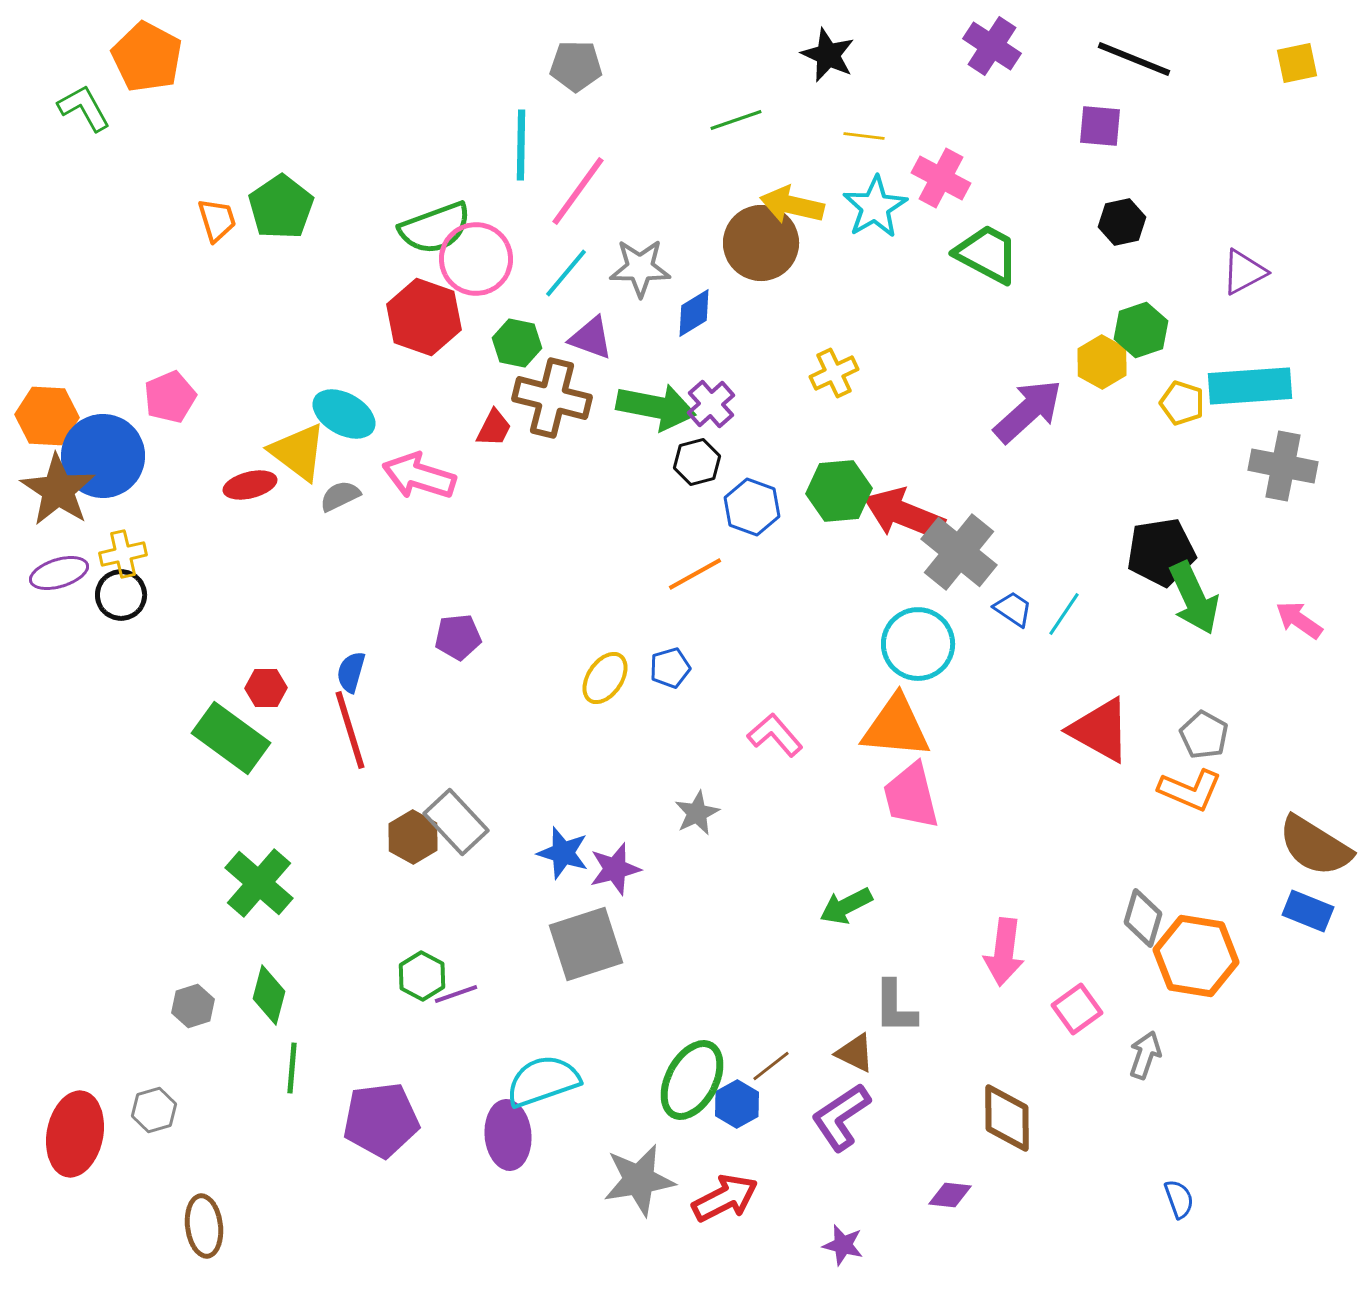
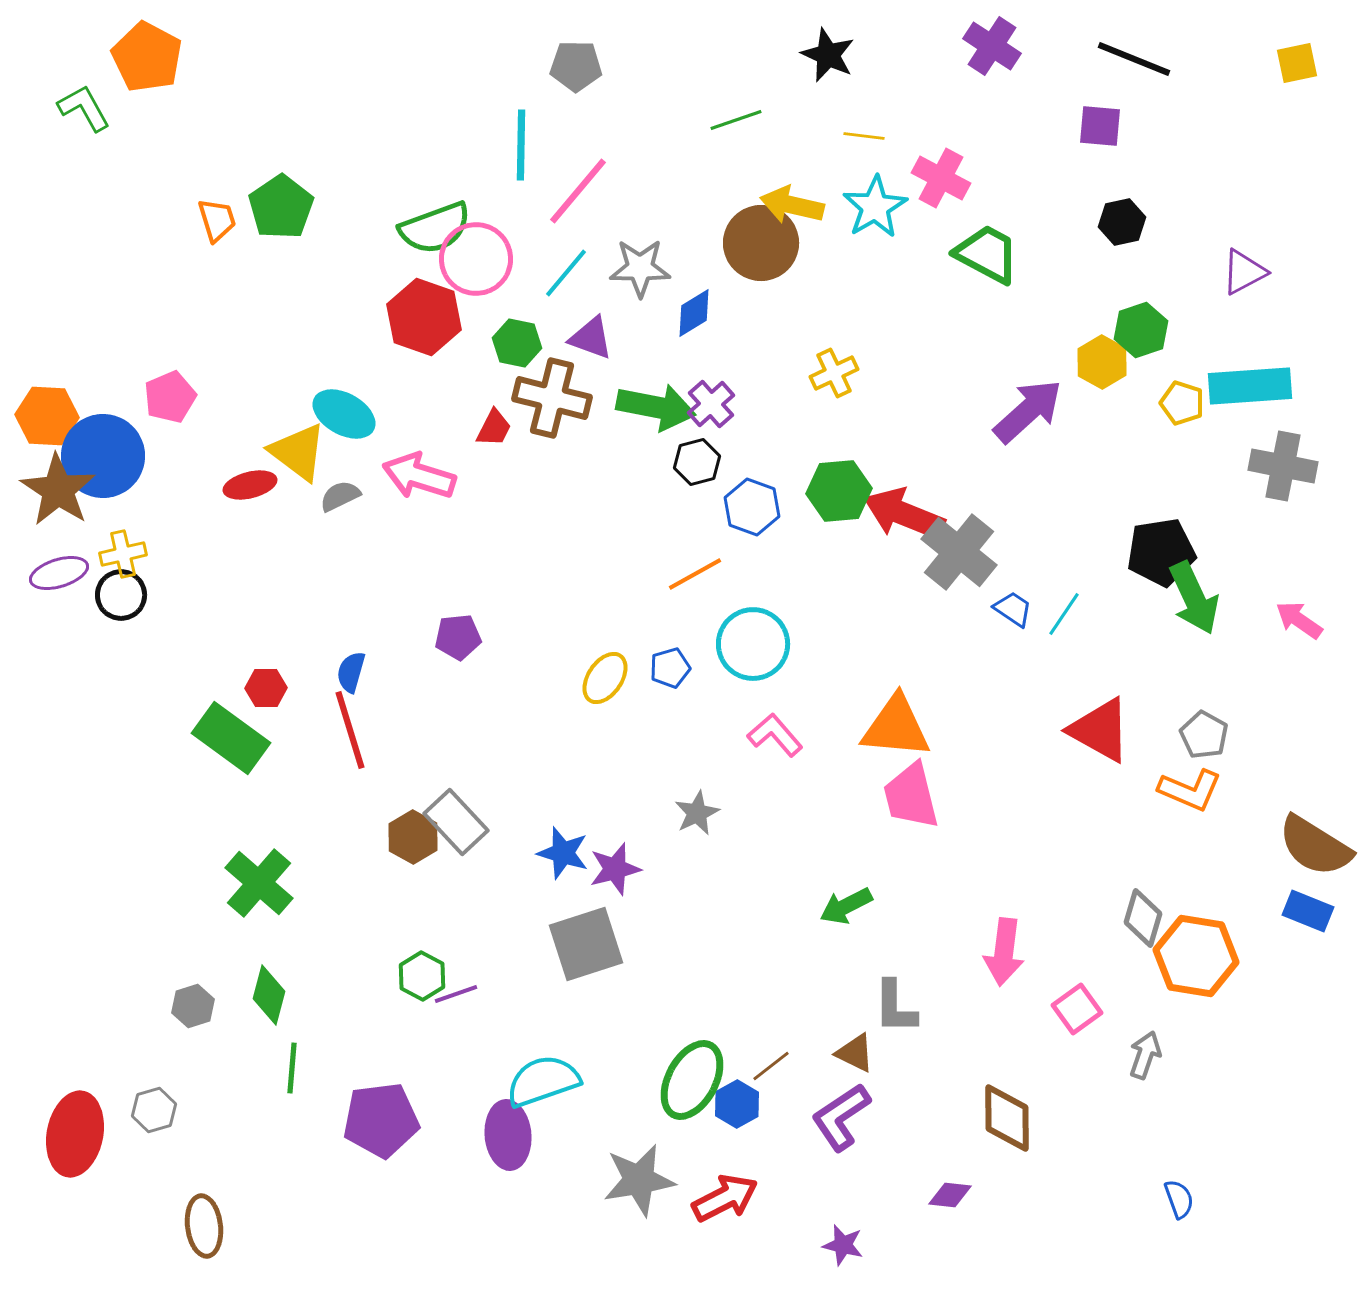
pink line at (578, 191): rotated 4 degrees clockwise
cyan circle at (918, 644): moved 165 px left
